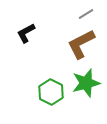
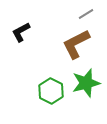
black L-shape: moved 5 px left, 1 px up
brown L-shape: moved 5 px left
green hexagon: moved 1 px up
